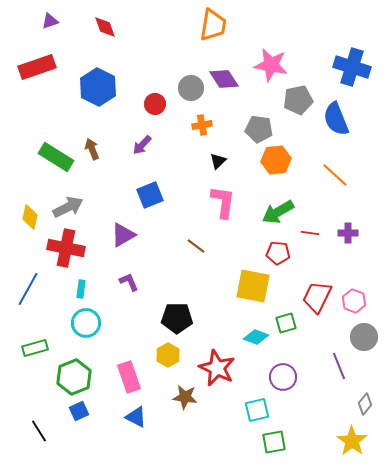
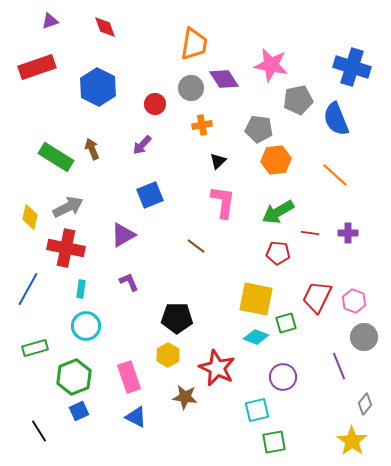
orange trapezoid at (213, 25): moved 19 px left, 19 px down
yellow square at (253, 286): moved 3 px right, 13 px down
cyan circle at (86, 323): moved 3 px down
